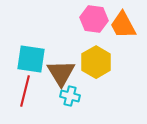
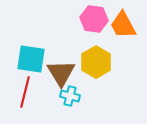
red line: moved 1 px down
